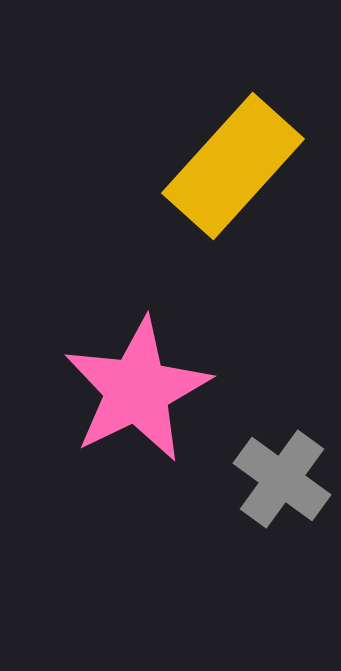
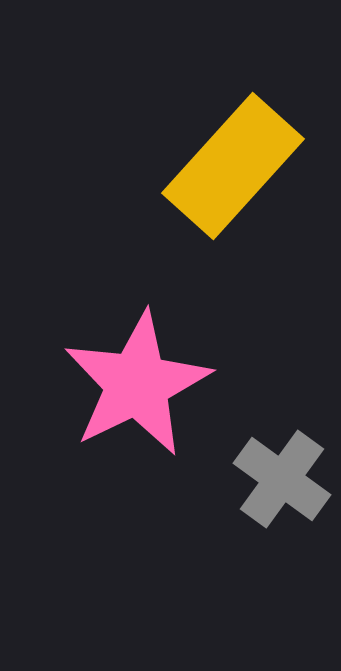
pink star: moved 6 px up
